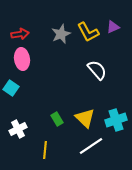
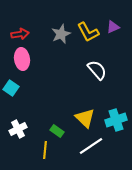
green rectangle: moved 12 px down; rotated 24 degrees counterclockwise
